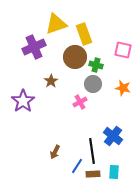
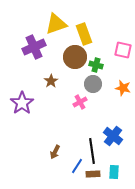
purple star: moved 1 px left, 2 px down
